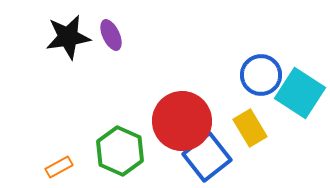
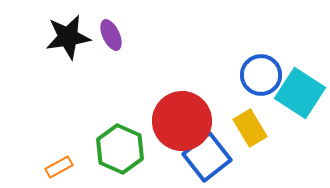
green hexagon: moved 2 px up
